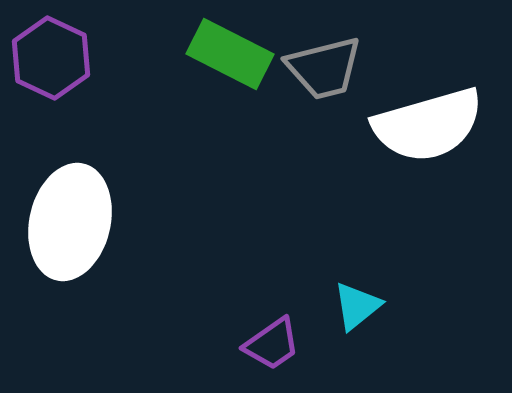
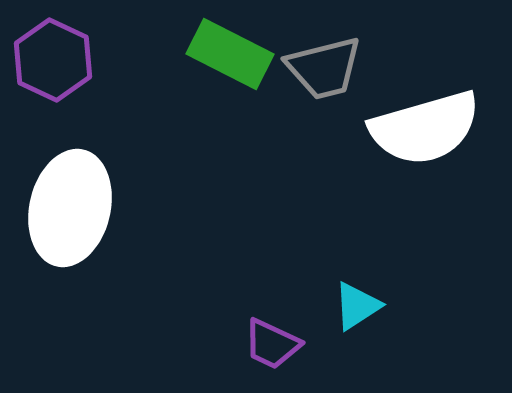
purple hexagon: moved 2 px right, 2 px down
white semicircle: moved 3 px left, 3 px down
white ellipse: moved 14 px up
cyan triangle: rotated 6 degrees clockwise
purple trapezoid: rotated 60 degrees clockwise
